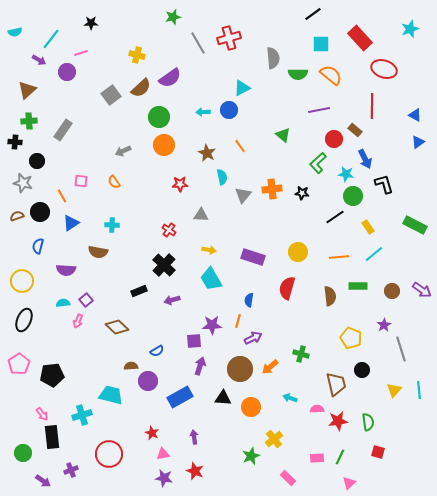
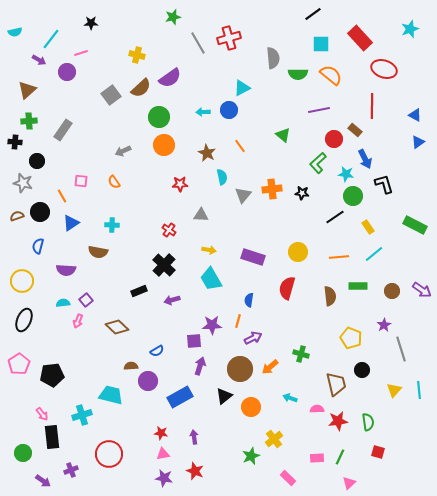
black triangle at (223, 398): moved 1 px right, 2 px up; rotated 42 degrees counterclockwise
red star at (152, 433): moved 9 px right; rotated 16 degrees counterclockwise
